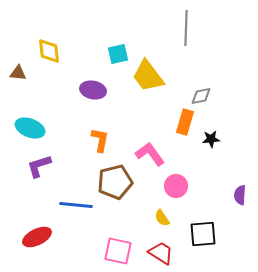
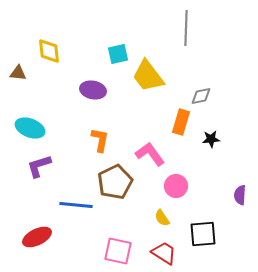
orange rectangle: moved 4 px left
brown pentagon: rotated 12 degrees counterclockwise
red trapezoid: moved 3 px right
